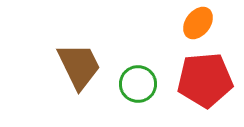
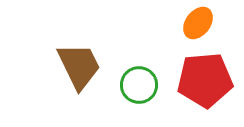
green circle: moved 1 px right, 1 px down
